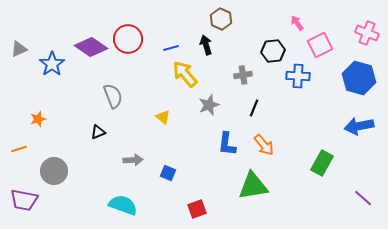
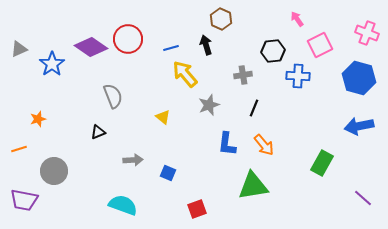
pink arrow: moved 4 px up
